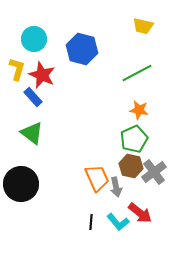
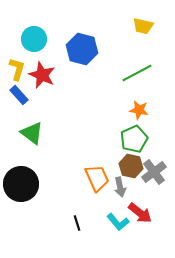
blue rectangle: moved 14 px left, 2 px up
gray arrow: moved 4 px right
black line: moved 14 px left, 1 px down; rotated 21 degrees counterclockwise
